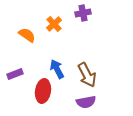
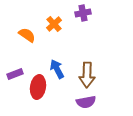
brown arrow: rotated 30 degrees clockwise
red ellipse: moved 5 px left, 4 px up
